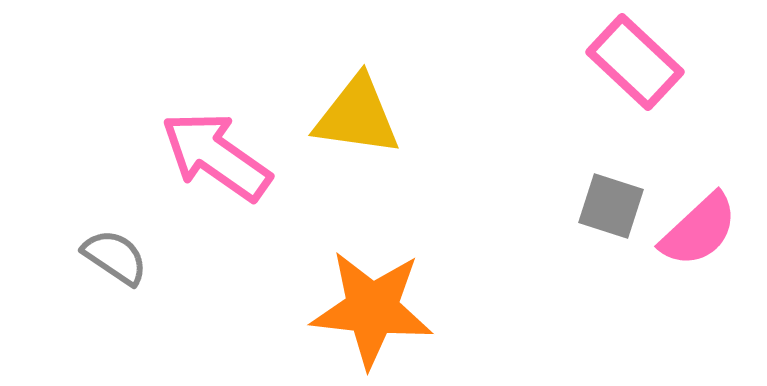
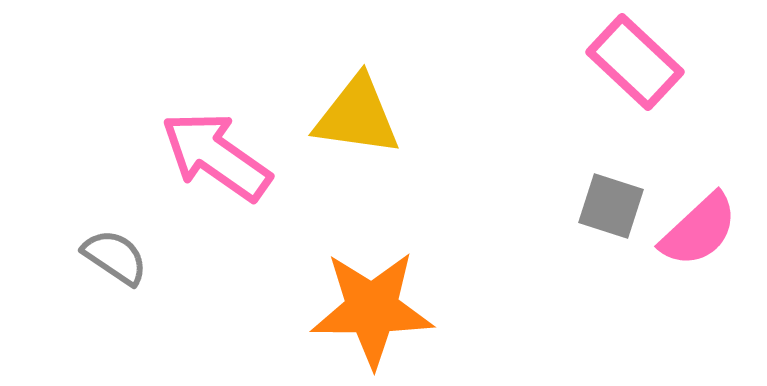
orange star: rotated 6 degrees counterclockwise
